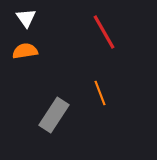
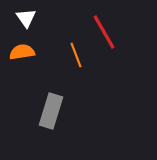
orange semicircle: moved 3 px left, 1 px down
orange line: moved 24 px left, 38 px up
gray rectangle: moved 3 px left, 4 px up; rotated 16 degrees counterclockwise
